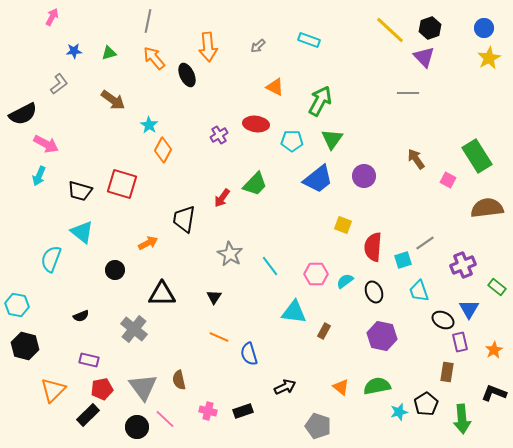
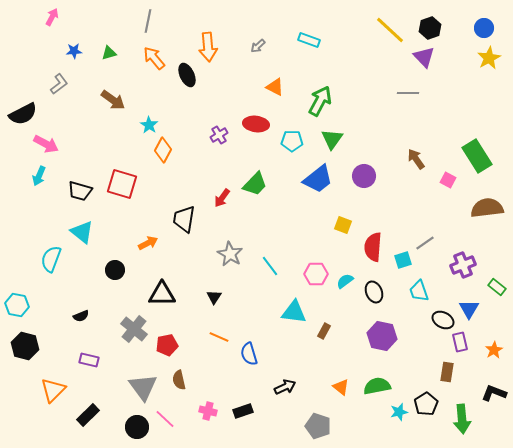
red pentagon at (102, 389): moved 65 px right, 44 px up
